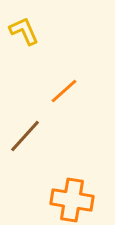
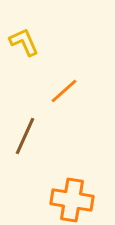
yellow L-shape: moved 11 px down
brown line: rotated 18 degrees counterclockwise
